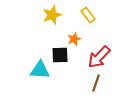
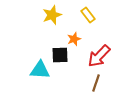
red arrow: moved 1 px up
